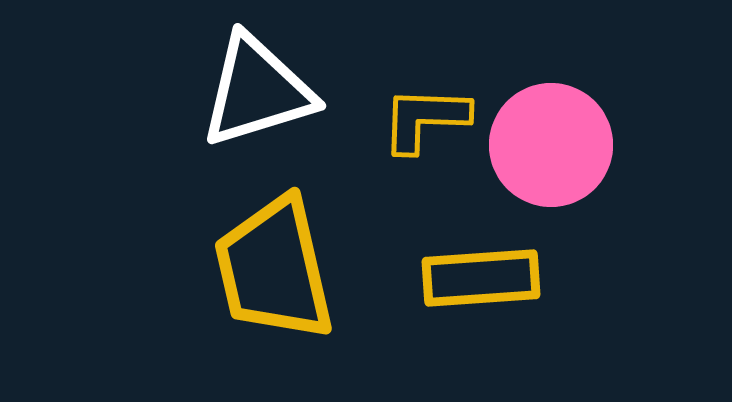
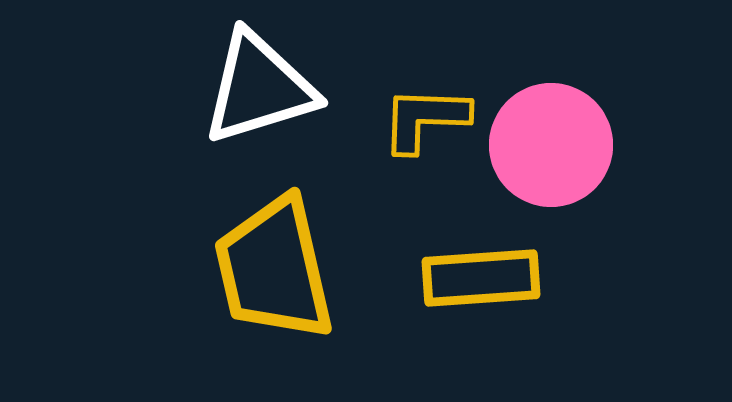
white triangle: moved 2 px right, 3 px up
